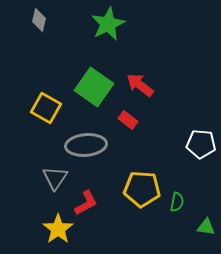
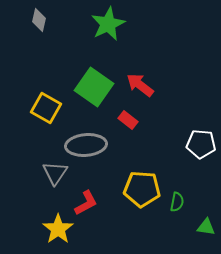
gray triangle: moved 5 px up
